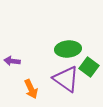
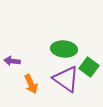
green ellipse: moved 4 px left; rotated 10 degrees clockwise
orange arrow: moved 5 px up
